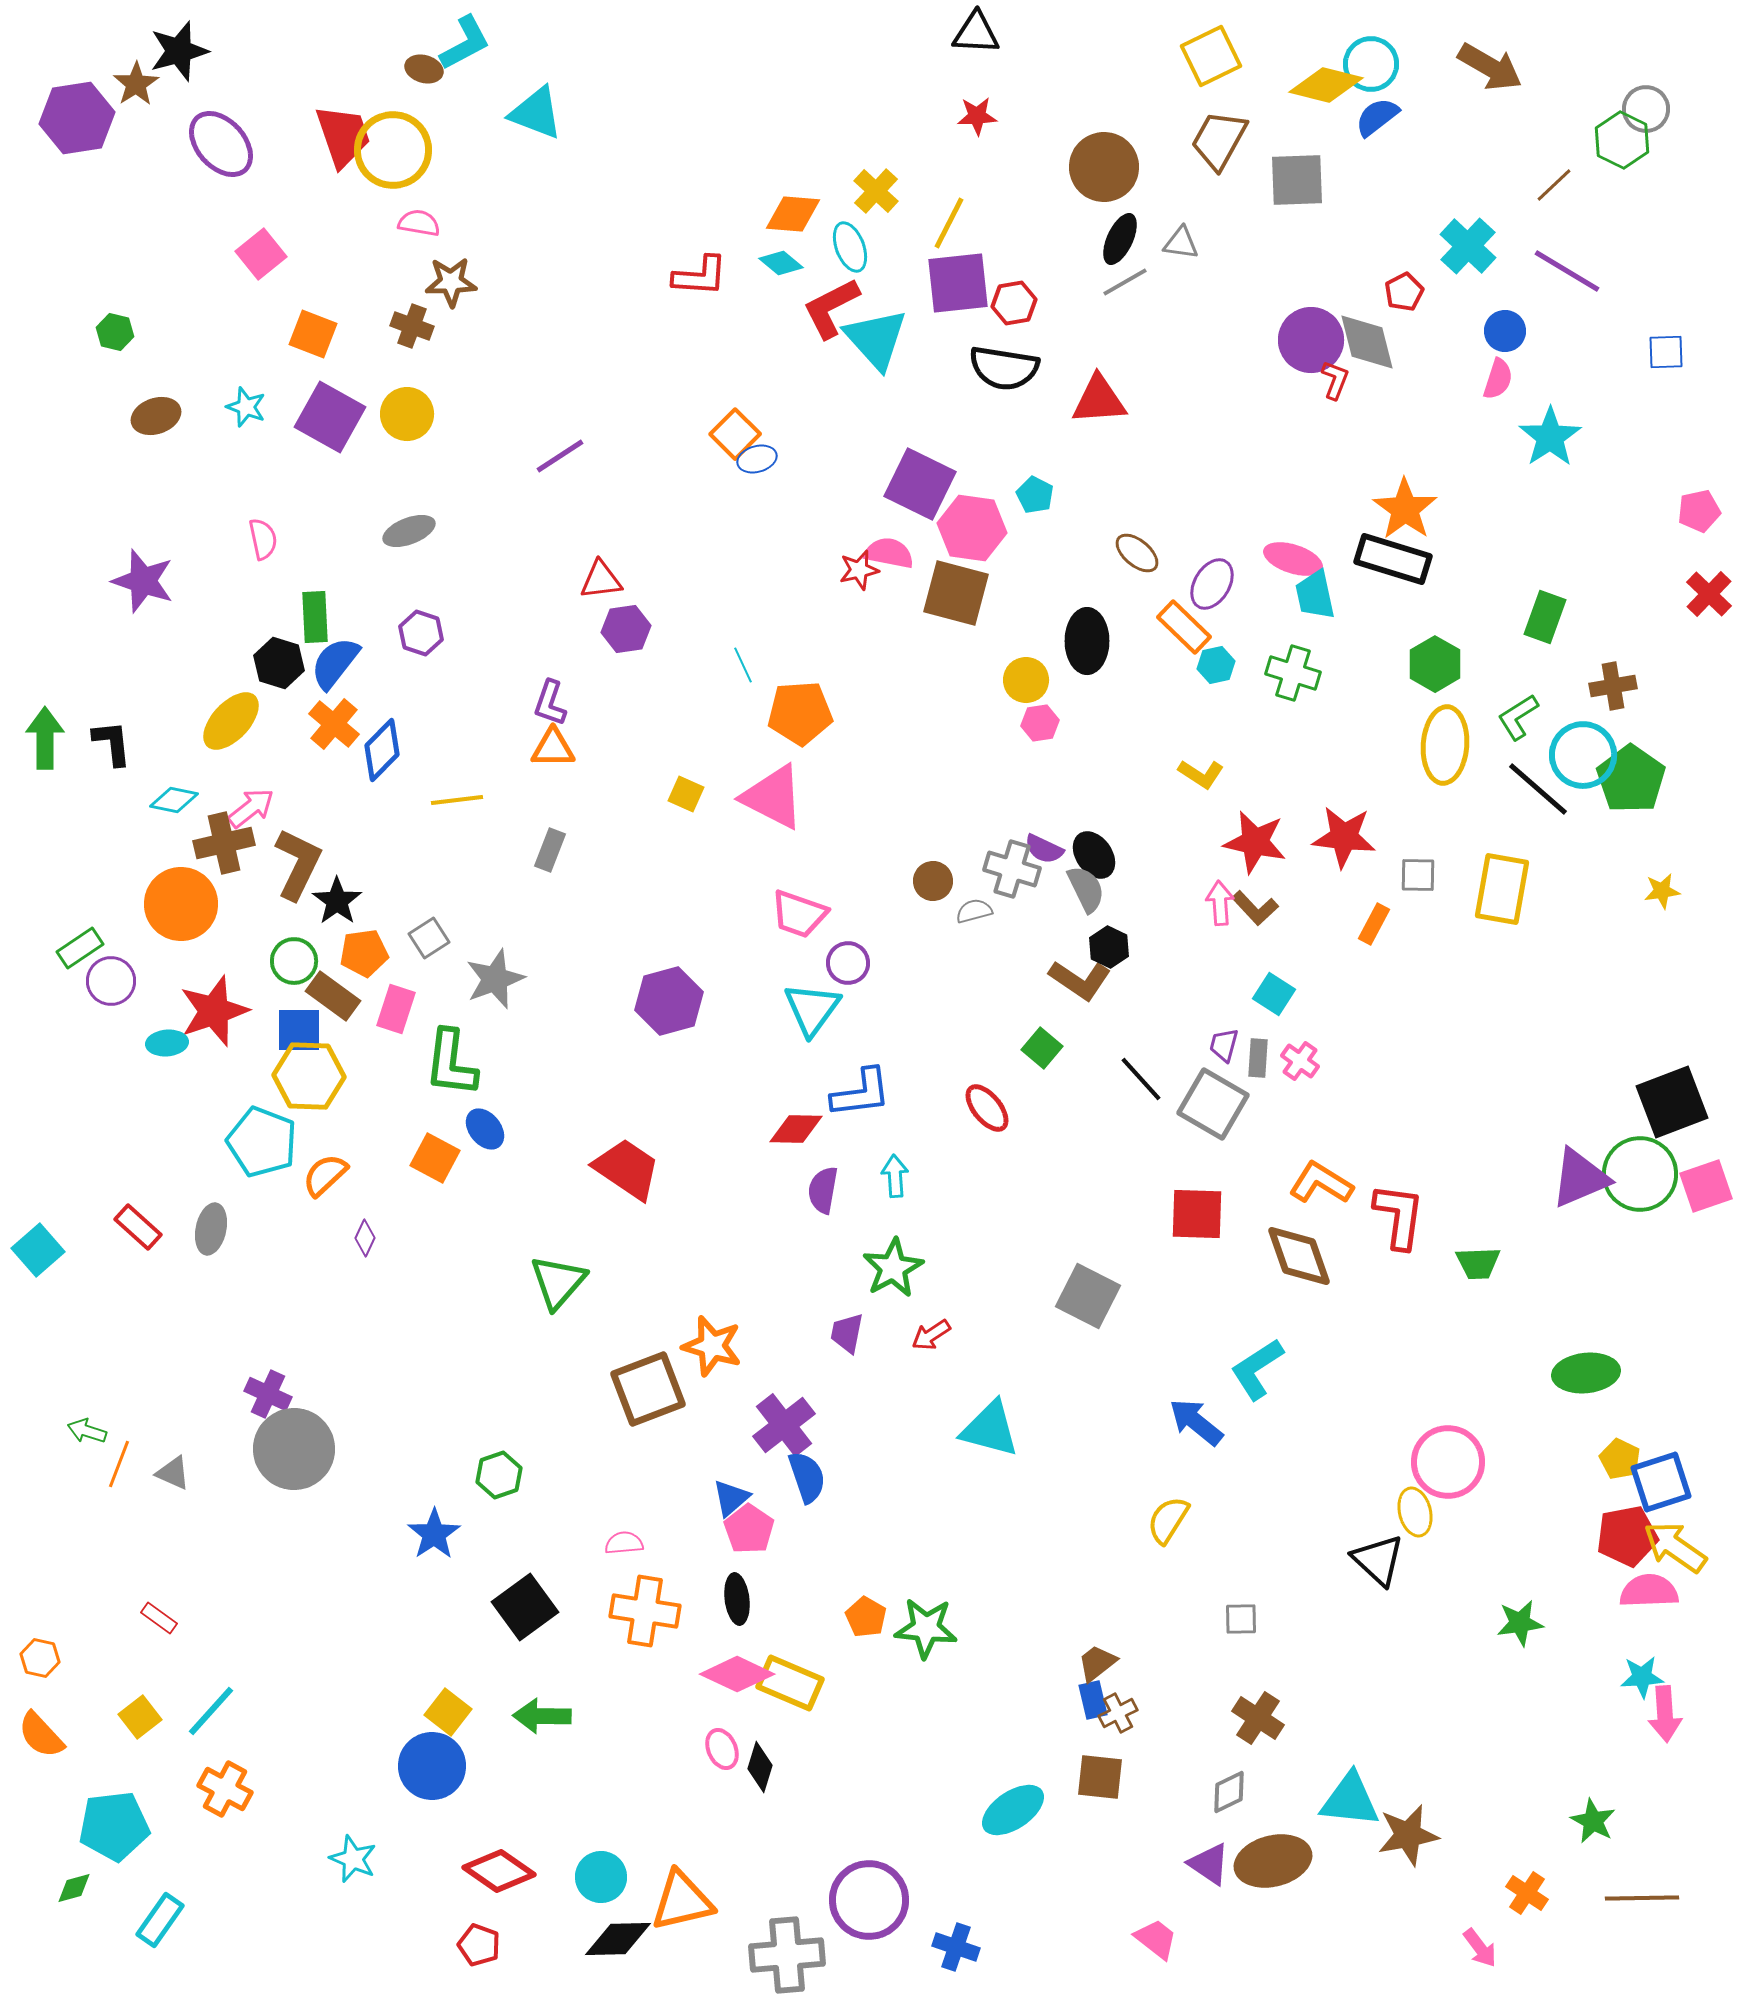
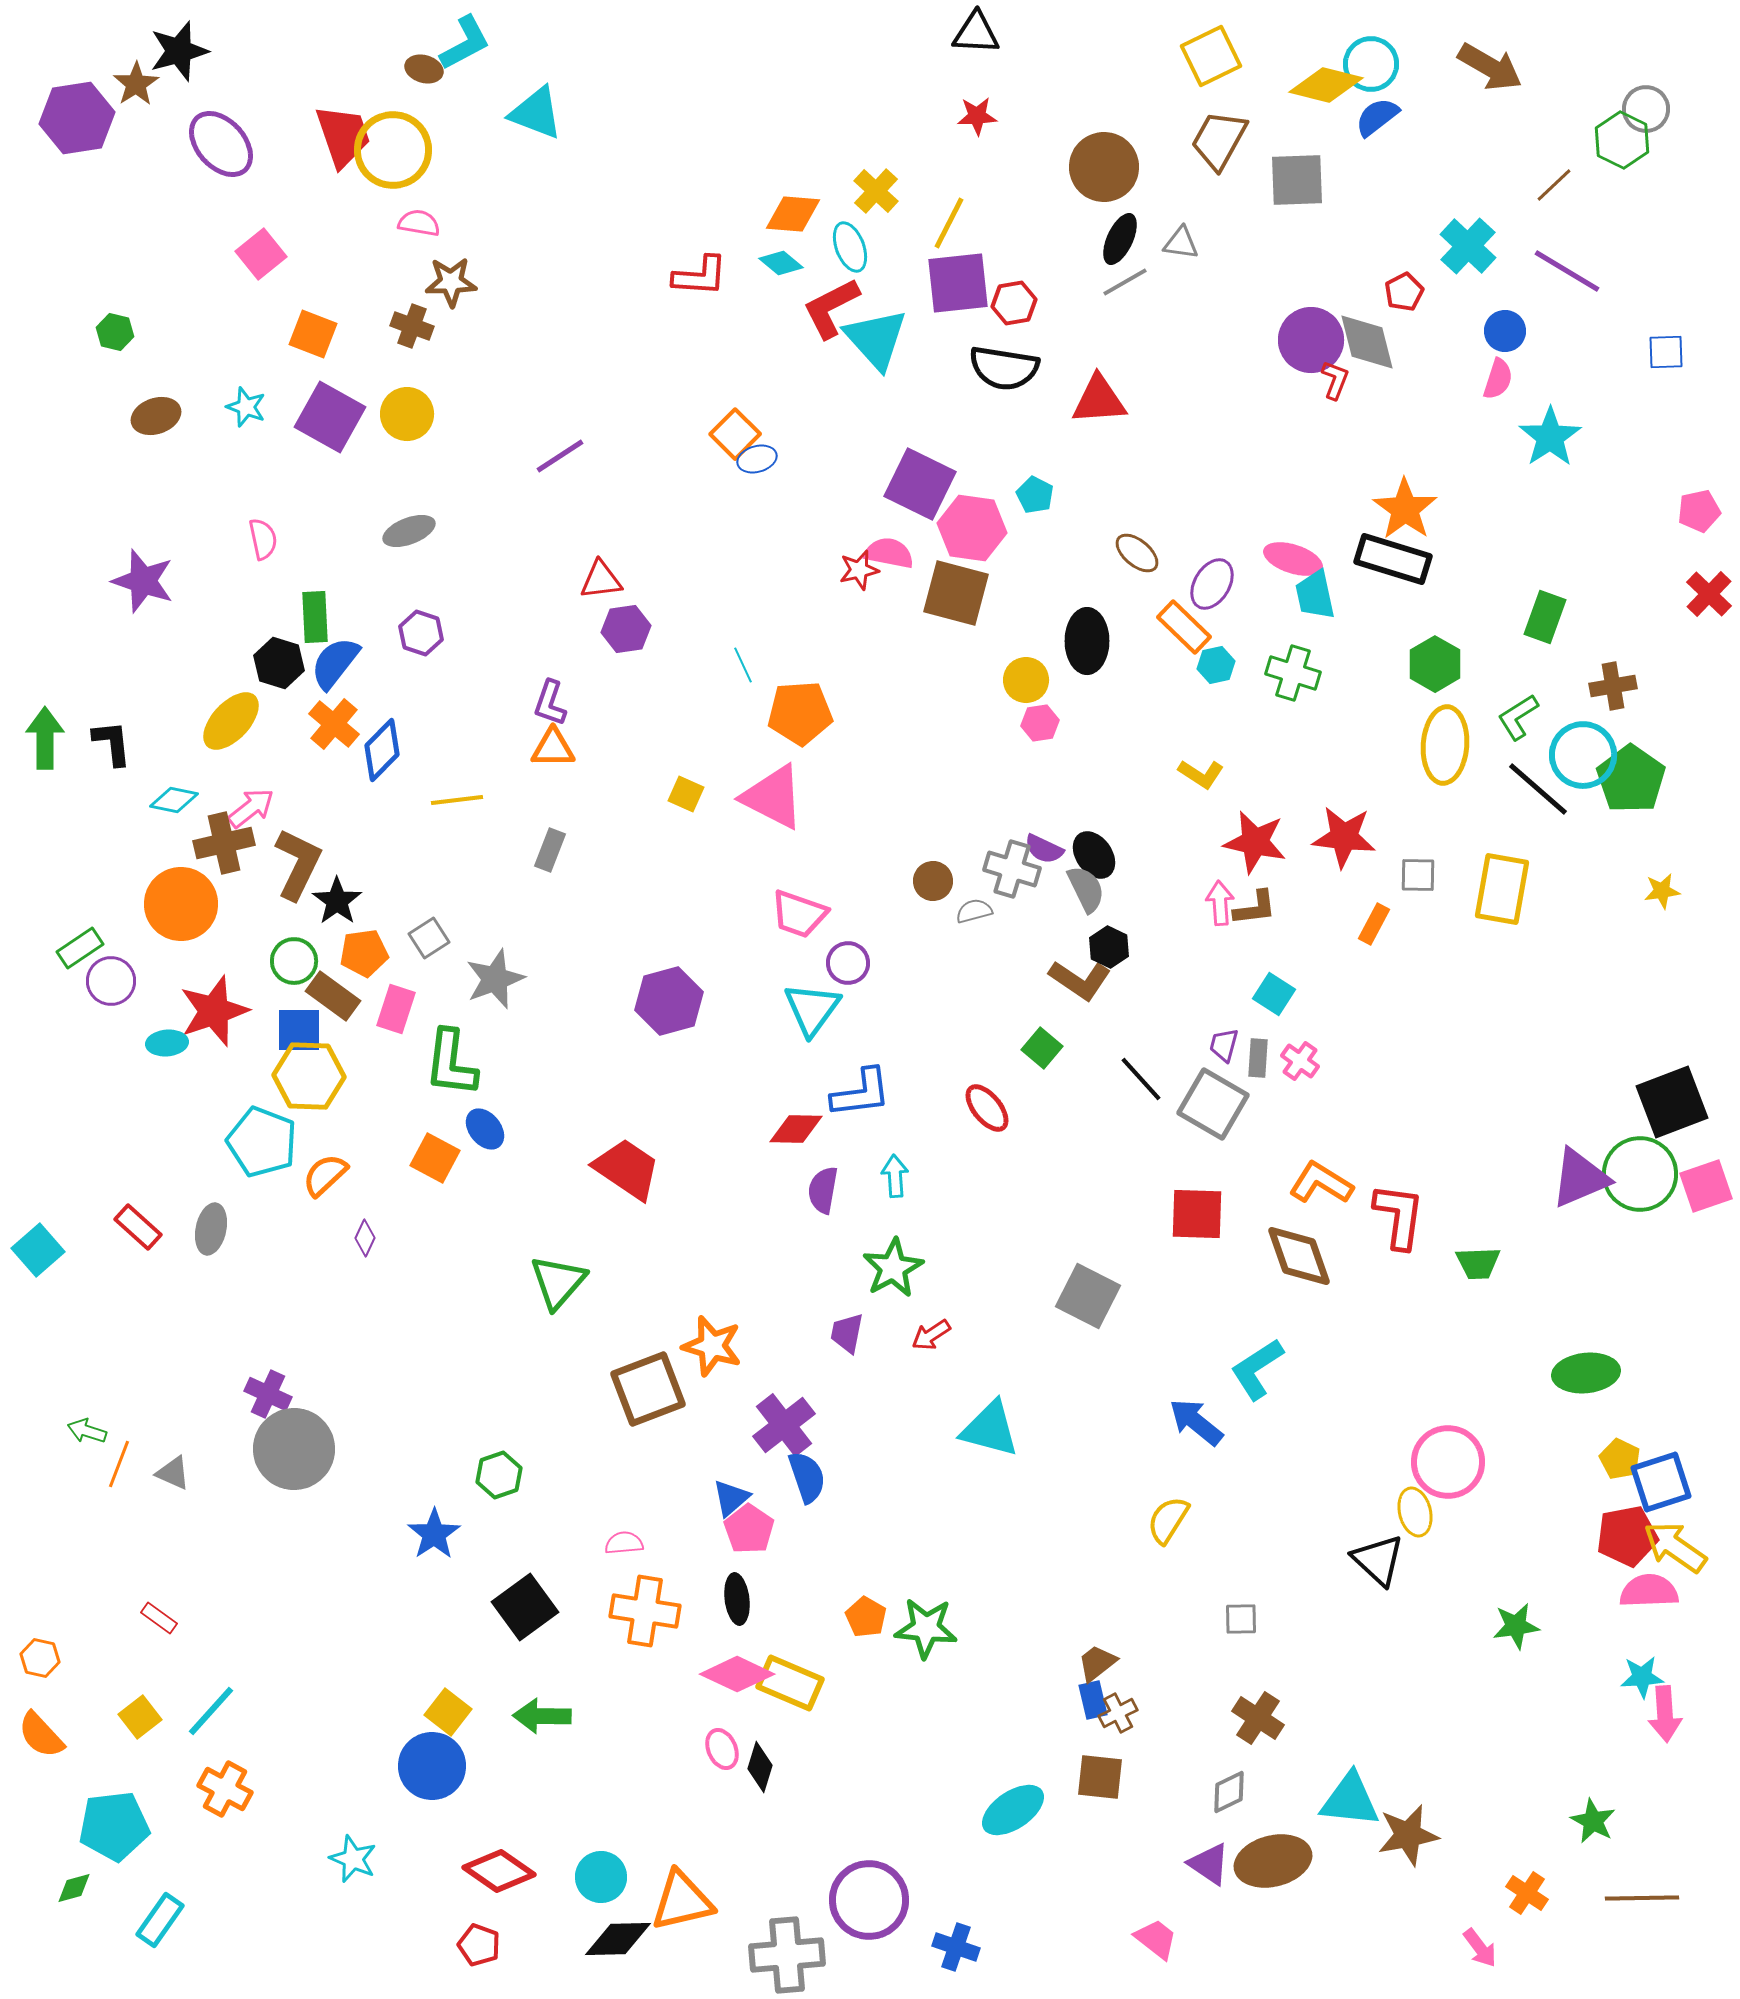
brown L-shape at (1255, 908): rotated 54 degrees counterclockwise
green star at (1520, 1623): moved 4 px left, 3 px down
